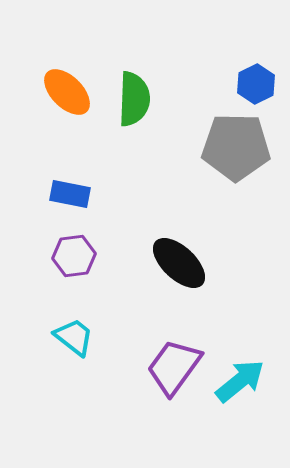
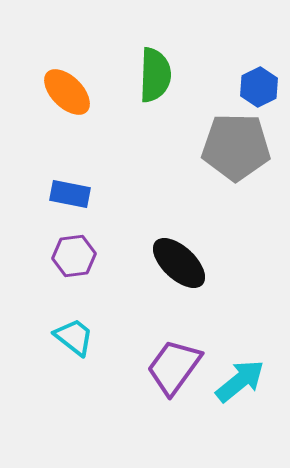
blue hexagon: moved 3 px right, 3 px down
green semicircle: moved 21 px right, 24 px up
